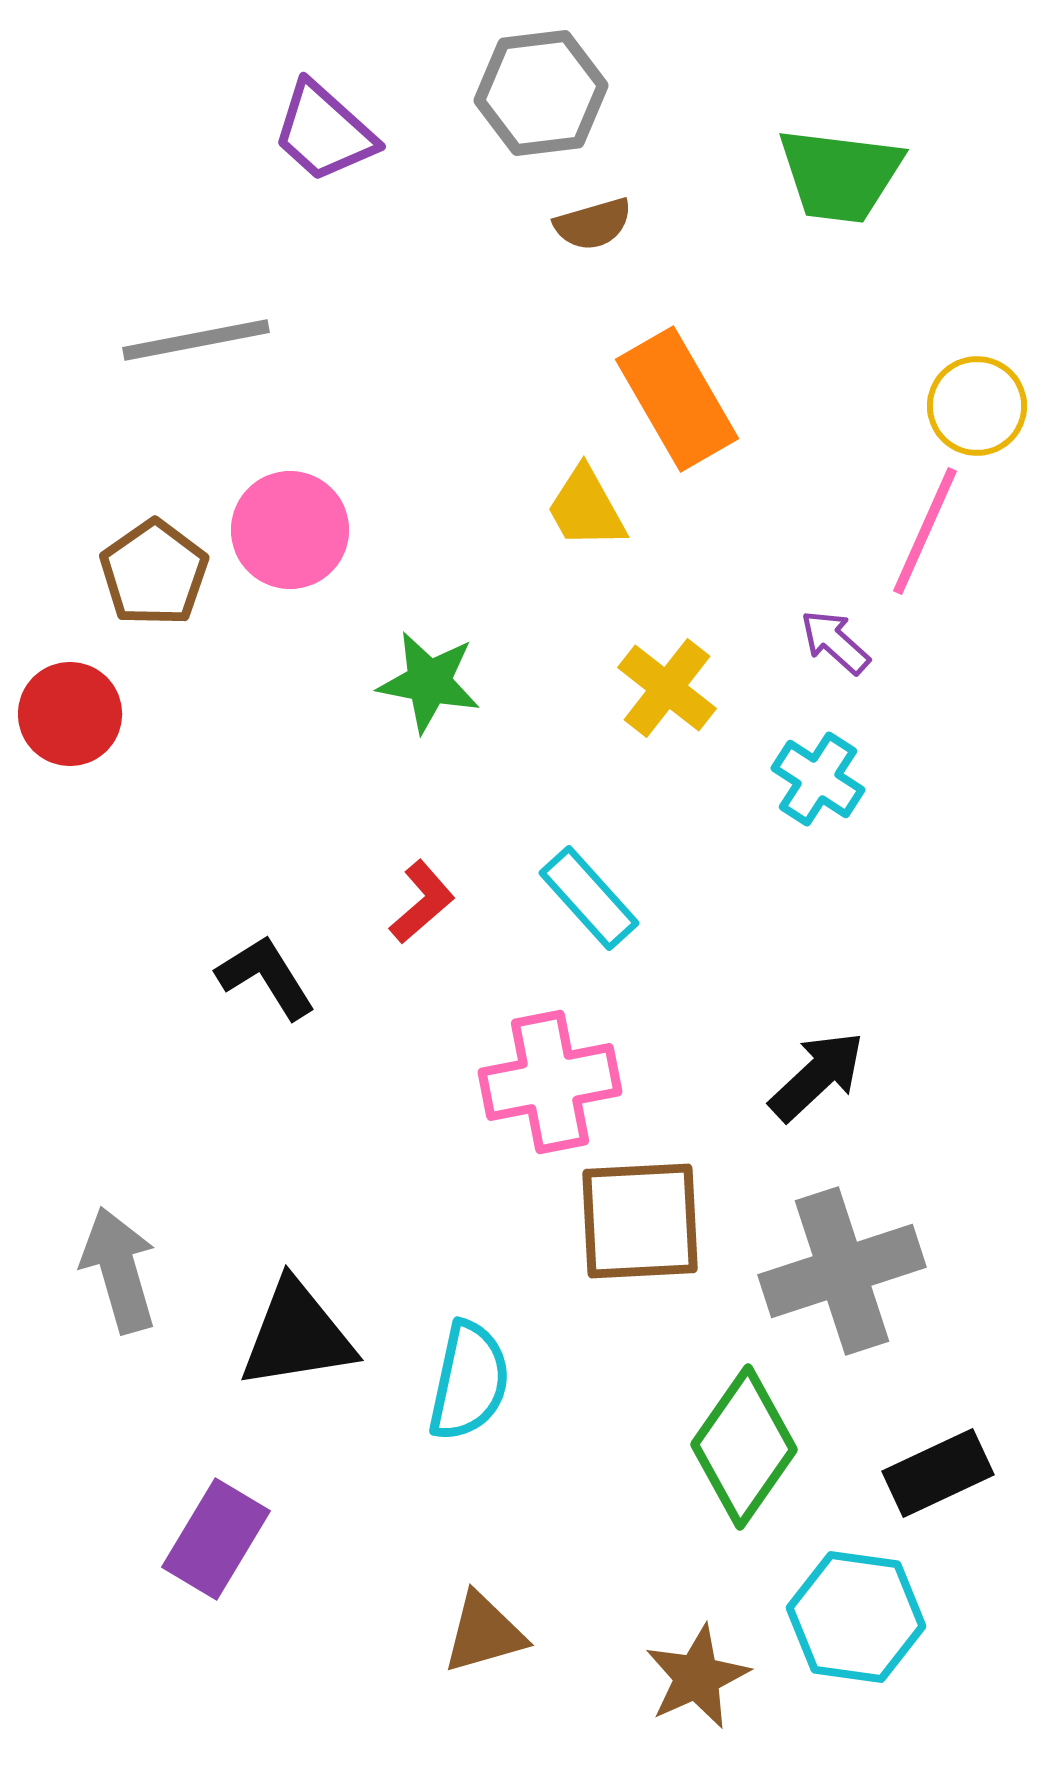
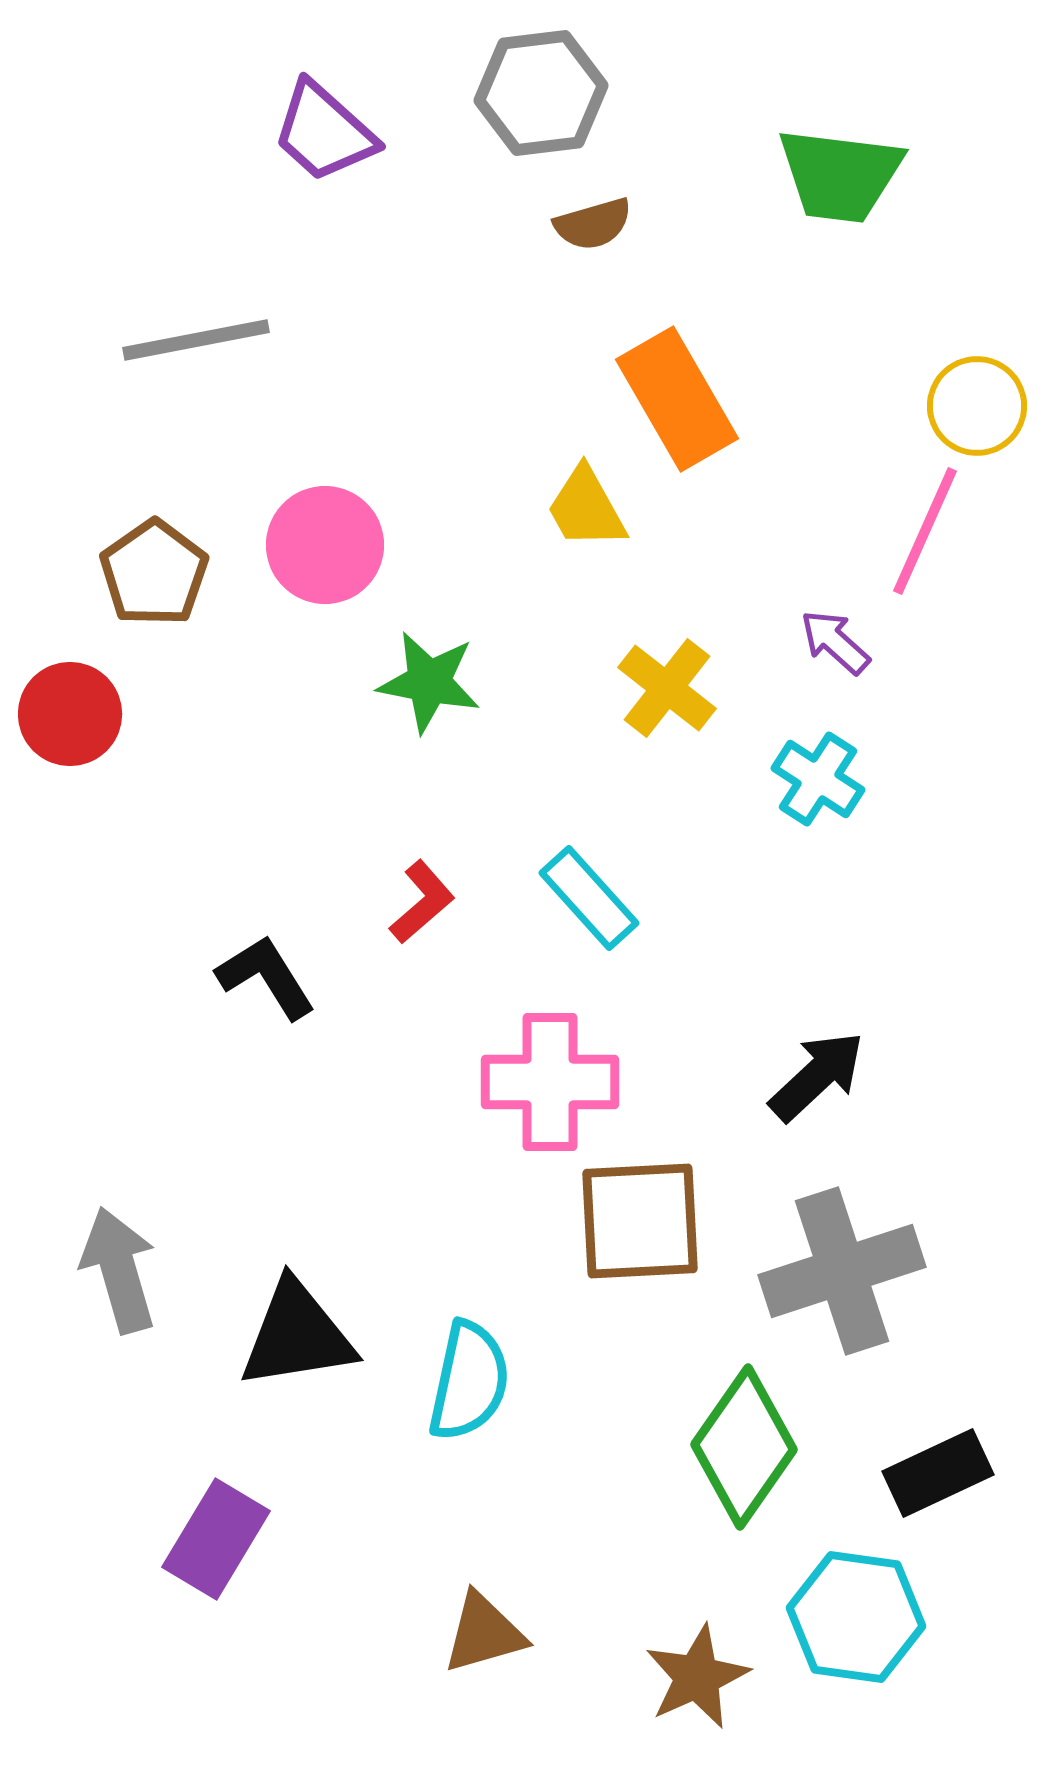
pink circle: moved 35 px right, 15 px down
pink cross: rotated 11 degrees clockwise
